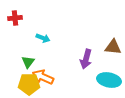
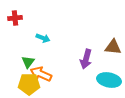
orange arrow: moved 2 px left, 3 px up
